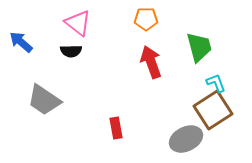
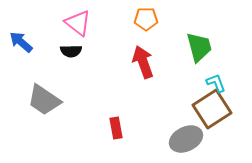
red arrow: moved 8 px left
brown square: moved 1 px left, 1 px up
